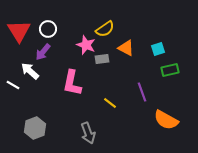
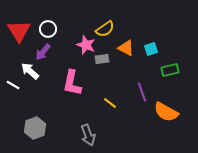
cyan square: moved 7 px left
orange semicircle: moved 8 px up
gray arrow: moved 2 px down
